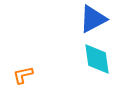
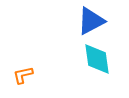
blue triangle: moved 2 px left, 2 px down
